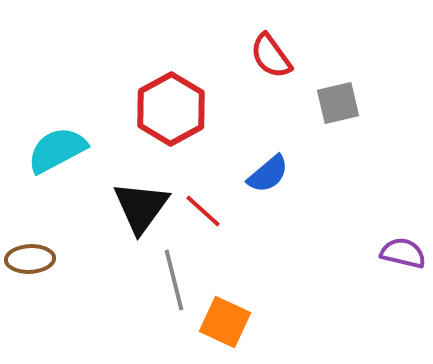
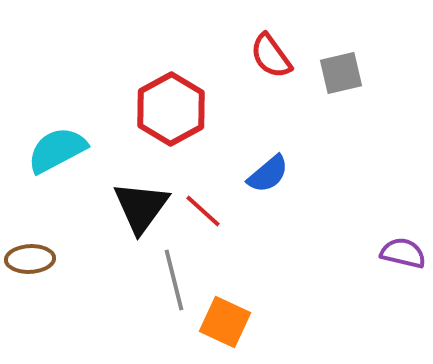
gray square: moved 3 px right, 30 px up
